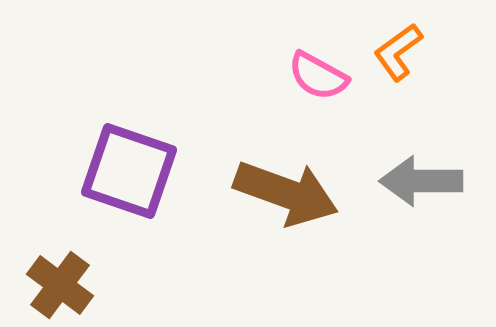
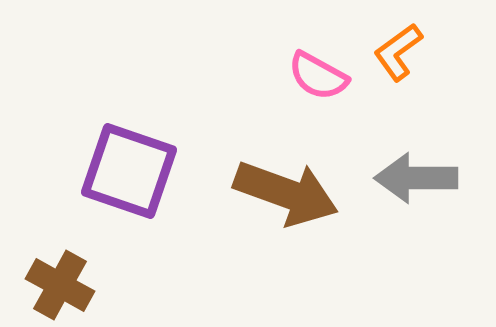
gray arrow: moved 5 px left, 3 px up
brown cross: rotated 8 degrees counterclockwise
